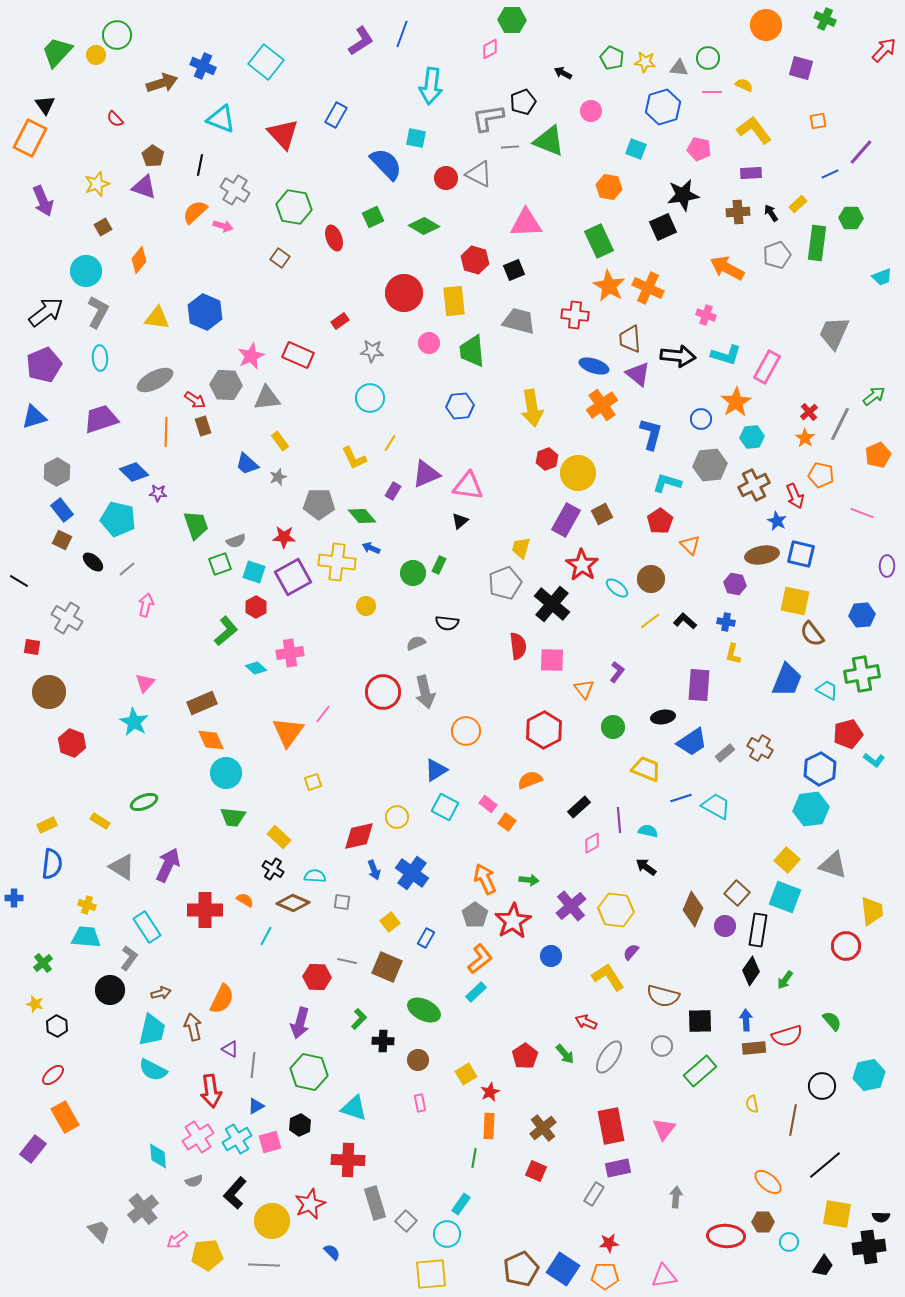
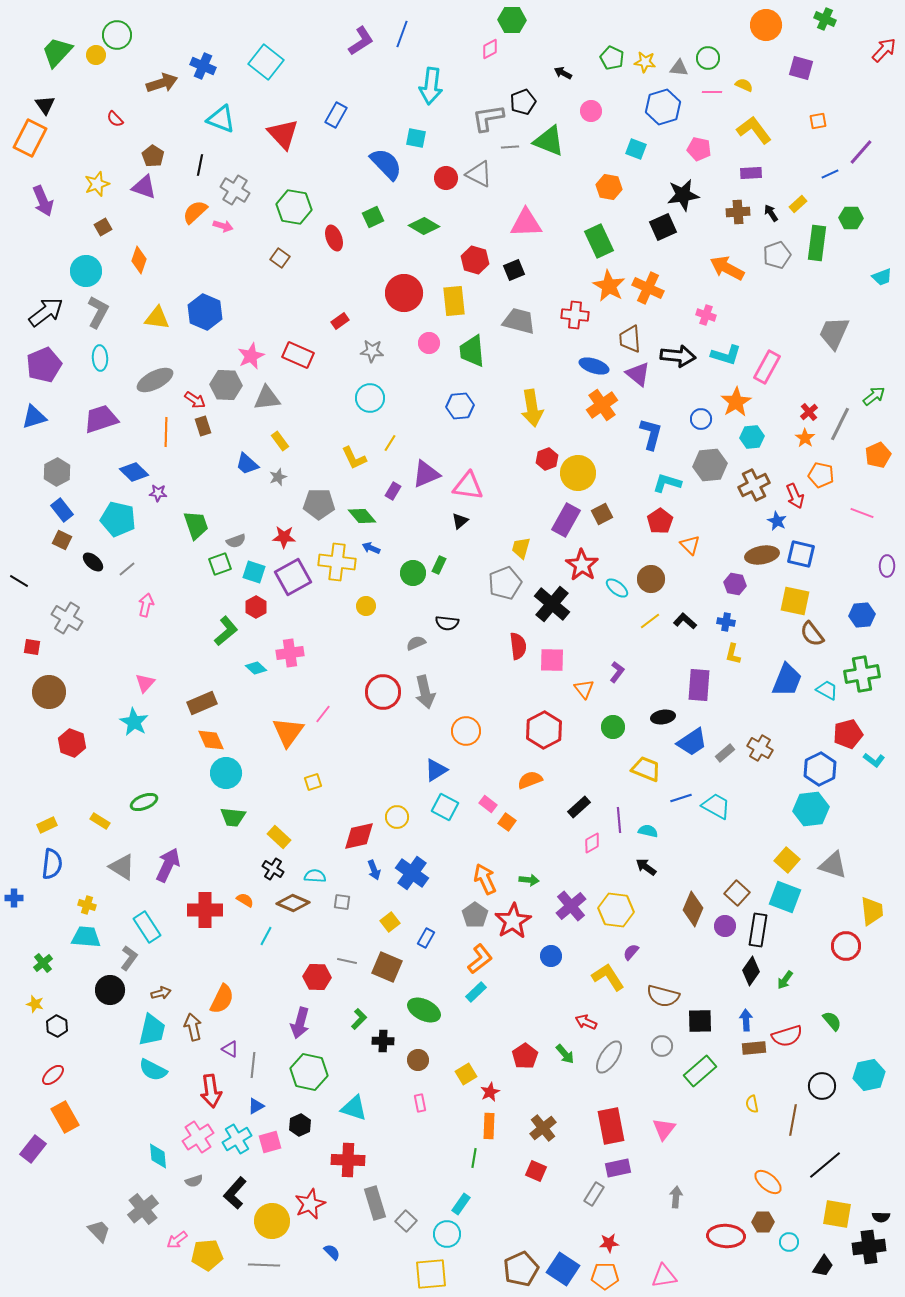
orange diamond at (139, 260): rotated 20 degrees counterclockwise
